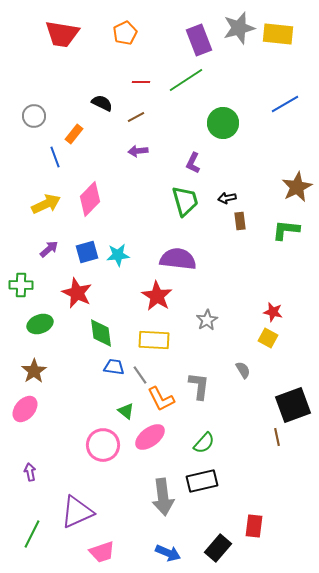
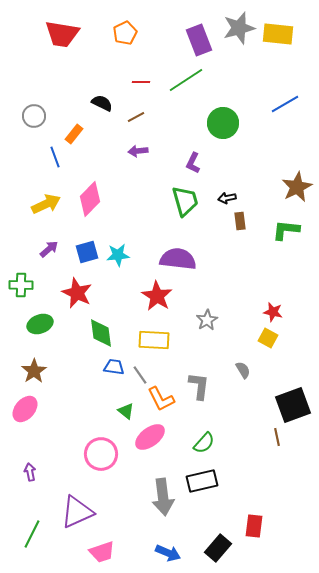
pink circle at (103, 445): moved 2 px left, 9 px down
